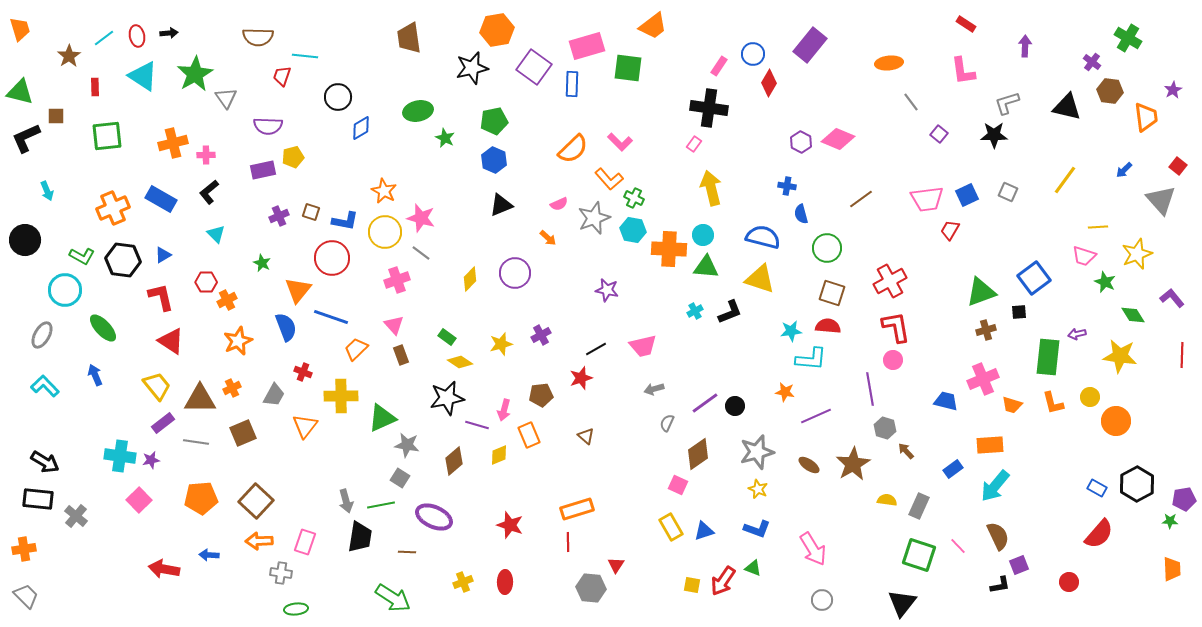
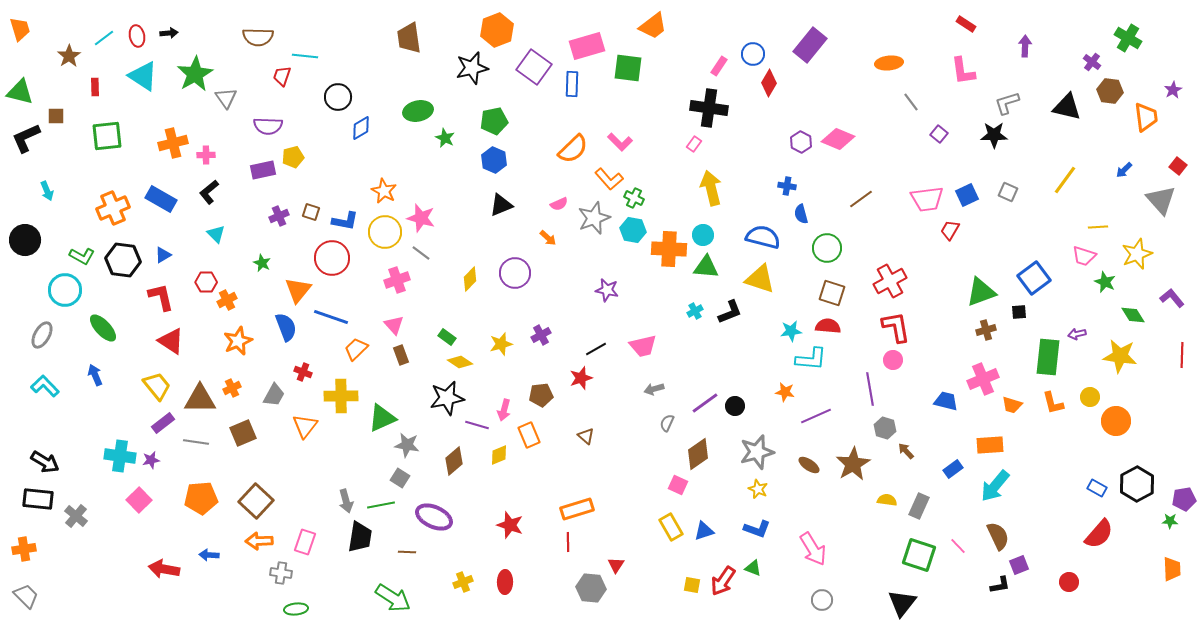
orange hexagon at (497, 30): rotated 12 degrees counterclockwise
